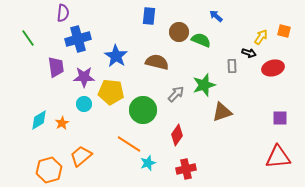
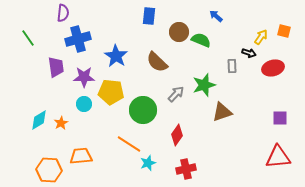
brown semicircle: rotated 150 degrees counterclockwise
orange star: moved 1 px left
orange trapezoid: rotated 35 degrees clockwise
orange hexagon: rotated 20 degrees clockwise
